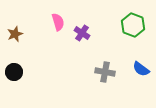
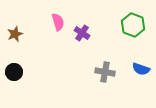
blue semicircle: rotated 18 degrees counterclockwise
